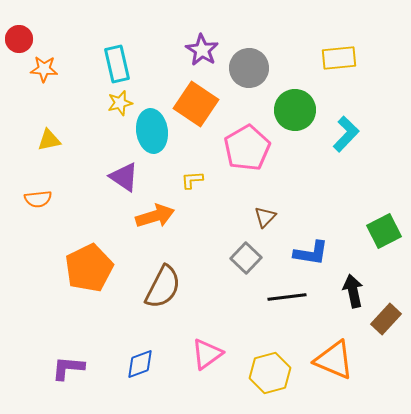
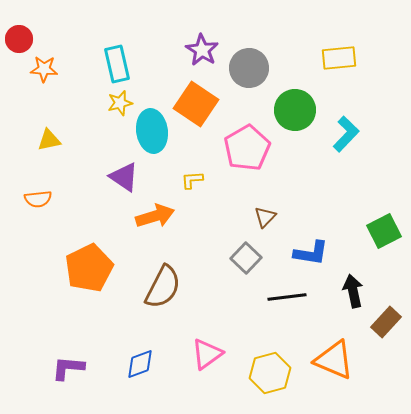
brown rectangle: moved 3 px down
